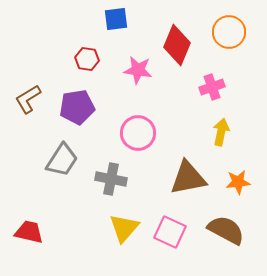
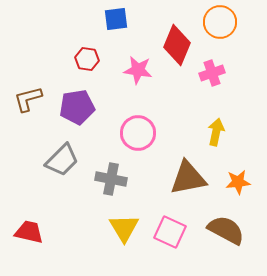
orange circle: moved 9 px left, 10 px up
pink cross: moved 14 px up
brown L-shape: rotated 16 degrees clockwise
yellow arrow: moved 5 px left
gray trapezoid: rotated 12 degrees clockwise
yellow triangle: rotated 12 degrees counterclockwise
